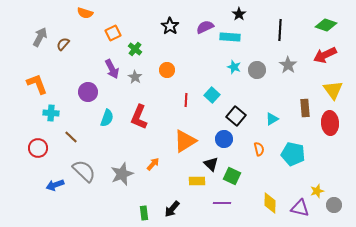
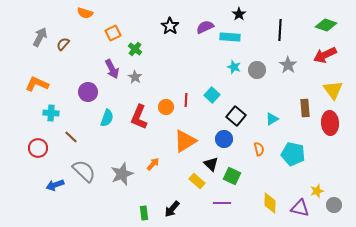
orange circle at (167, 70): moved 1 px left, 37 px down
orange L-shape at (37, 84): rotated 45 degrees counterclockwise
yellow rectangle at (197, 181): rotated 42 degrees clockwise
